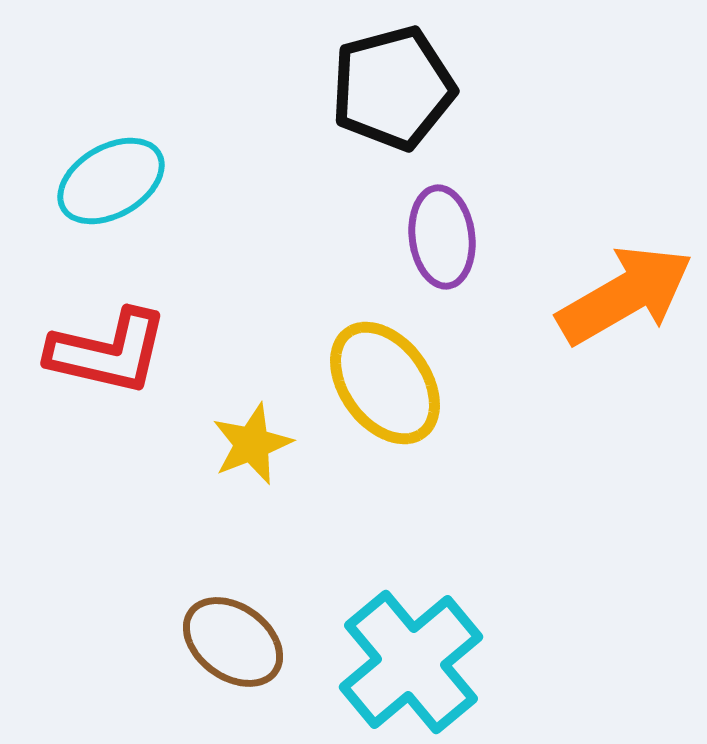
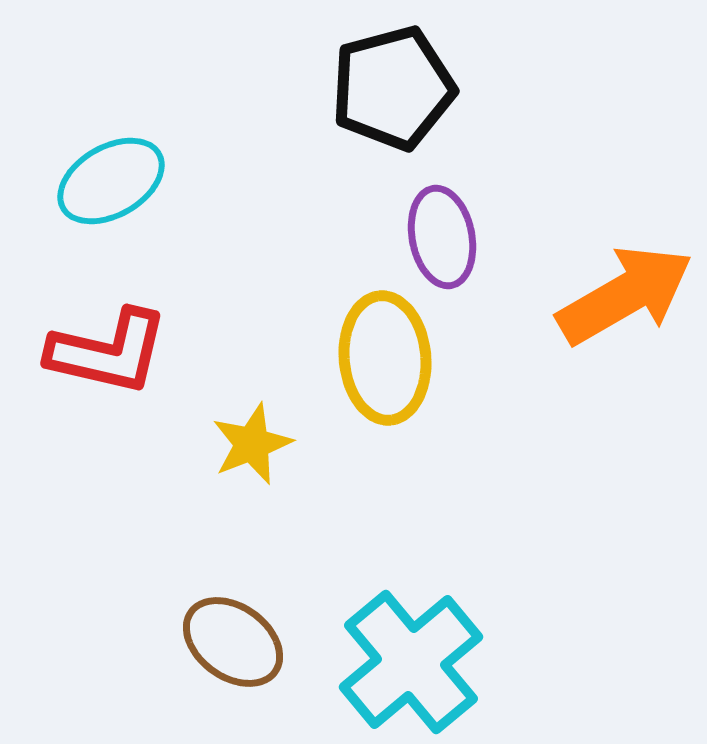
purple ellipse: rotated 4 degrees counterclockwise
yellow ellipse: moved 25 px up; rotated 31 degrees clockwise
